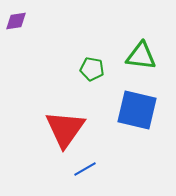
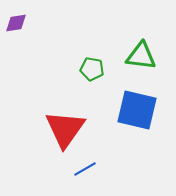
purple diamond: moved 2 px down
